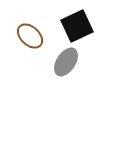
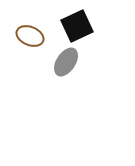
brown ellipse: rotated 20 degrees counterclockwise
